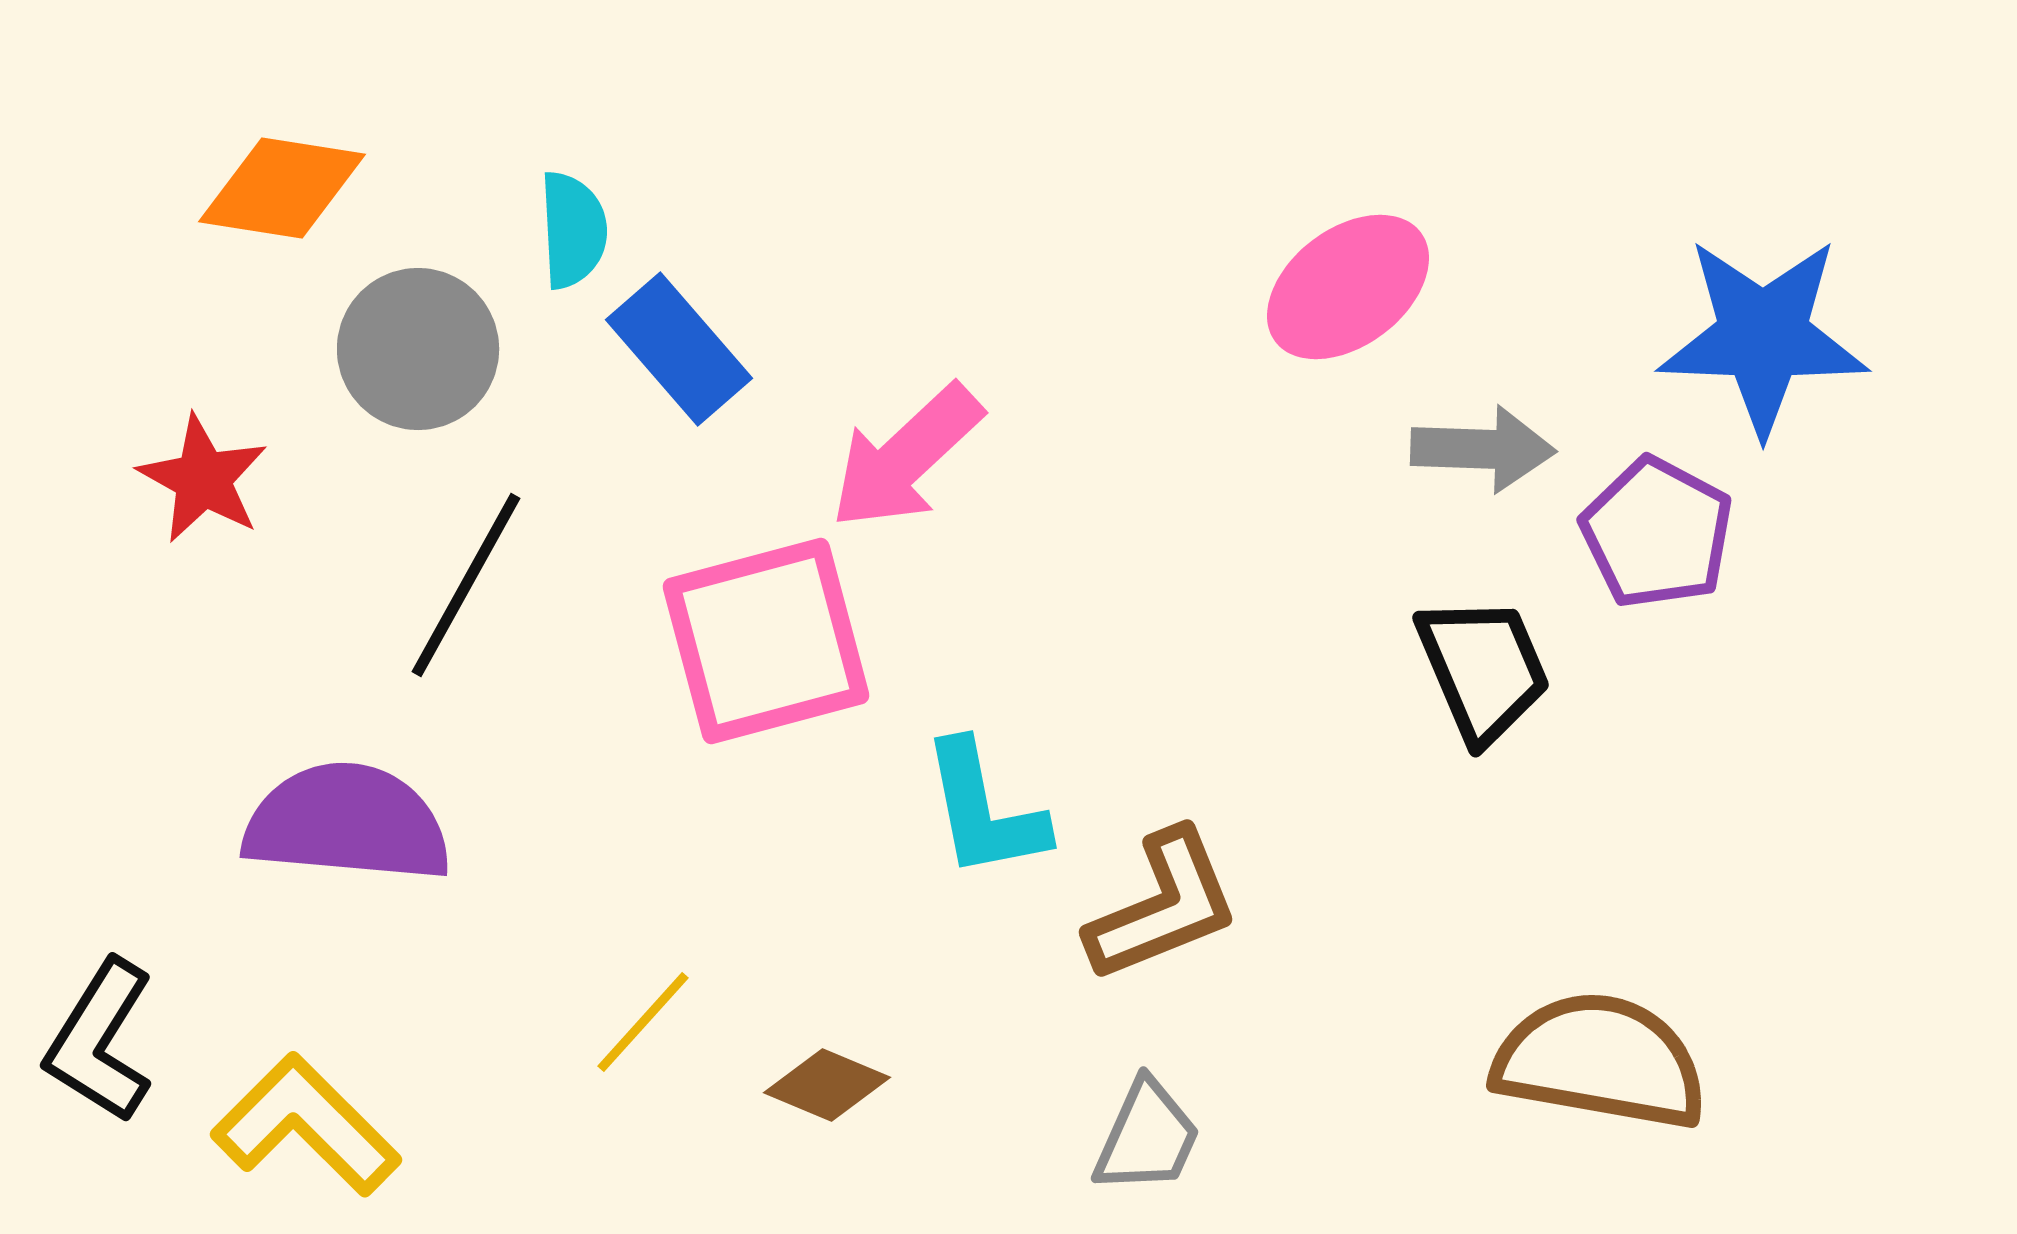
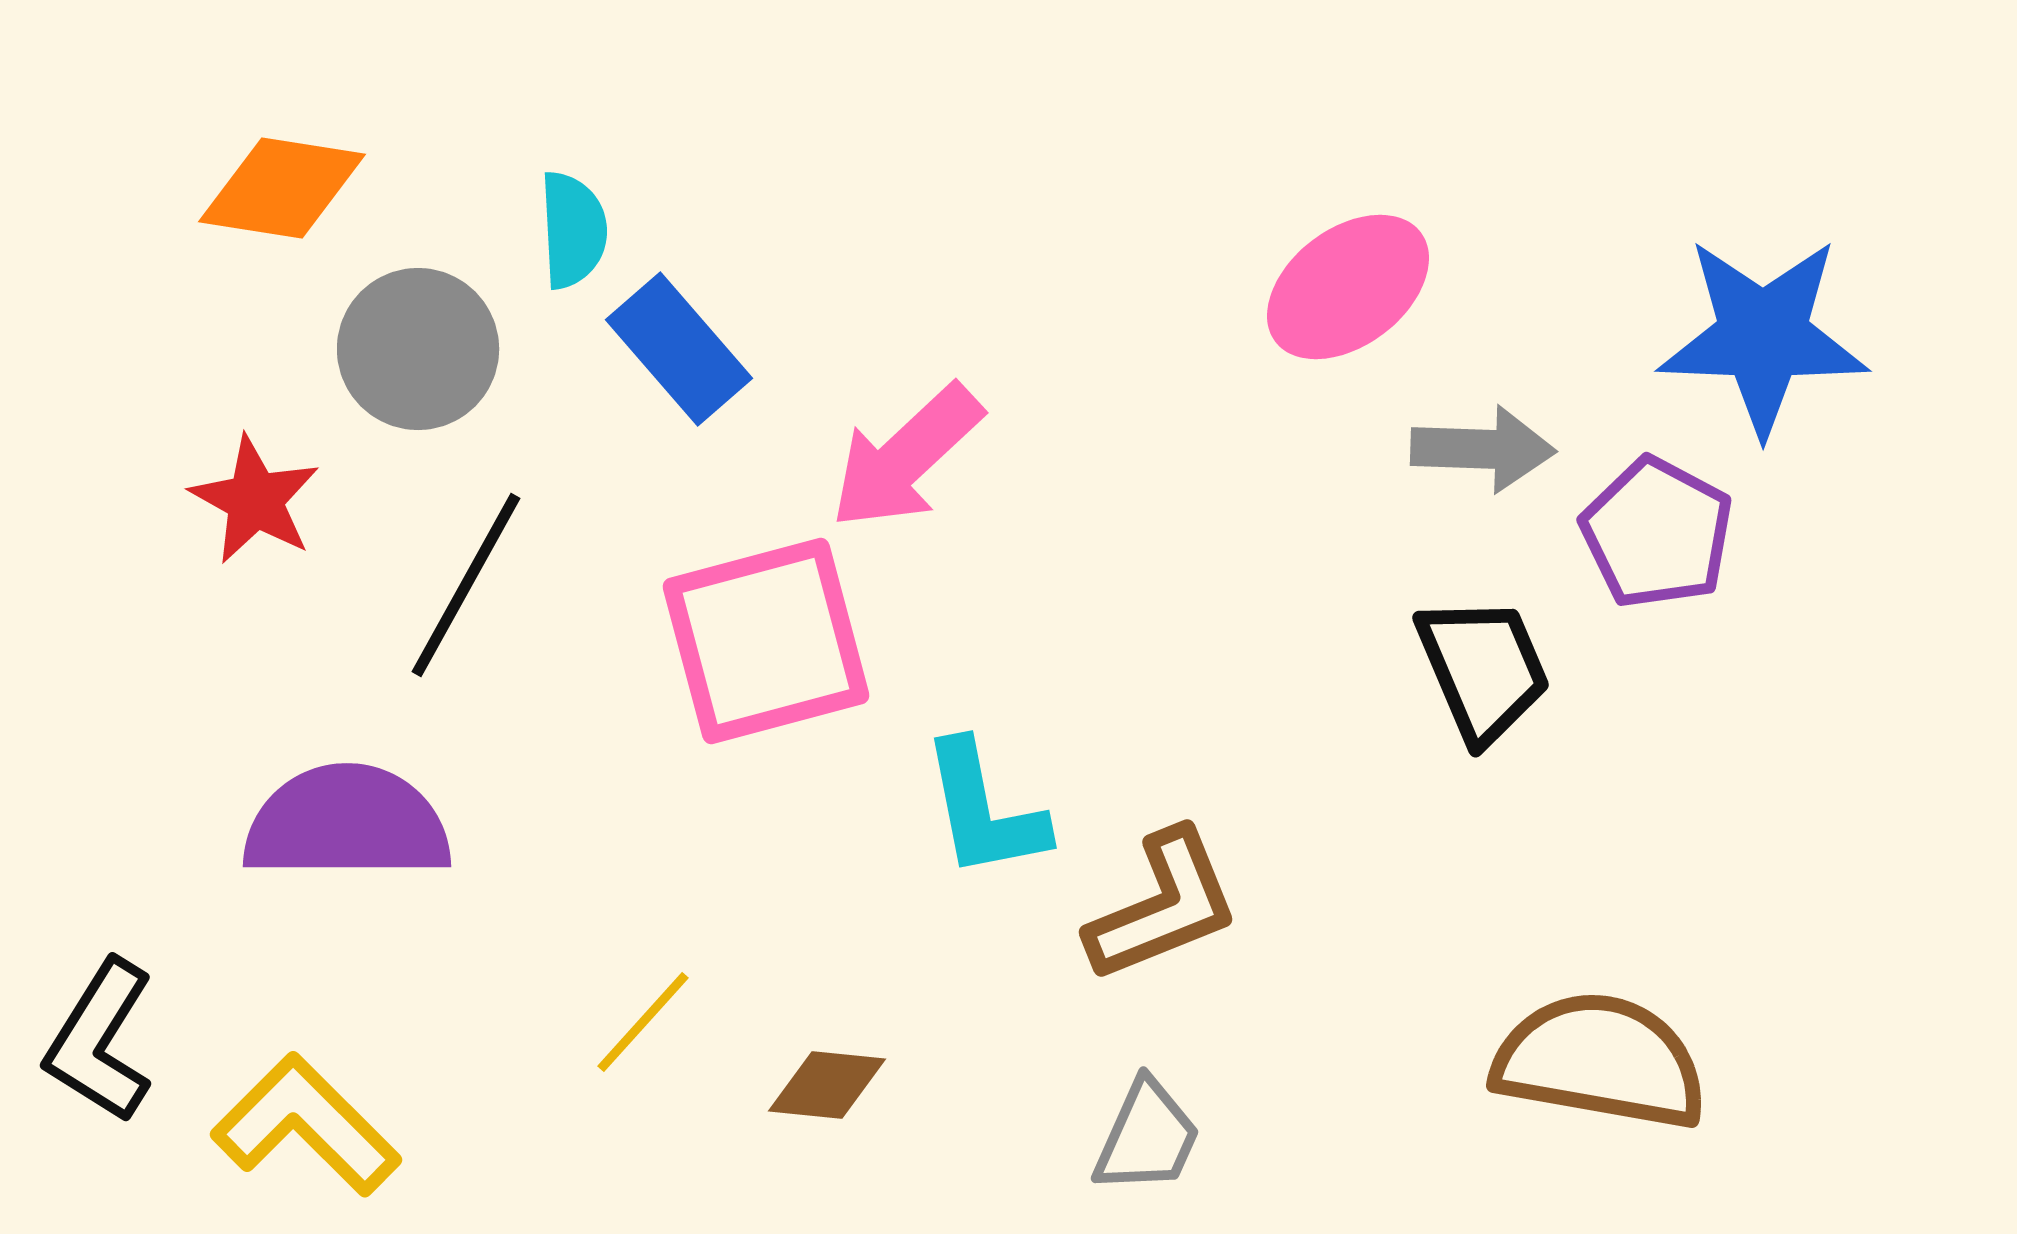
red star: moved 52 px right, 21 px down
purple semicircle: rotated 5 degrees counterclockwise
brown diamond: rotated 17 degrees counterclockwise
